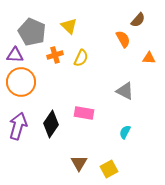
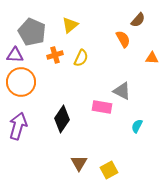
yellow triangle: moved 1 px right, 1 px up; rotated 36 degrees clockwise
orange triangle: moved 3 px right
gray triangle: moved 3 px left
pink rectangle: moved 18 px right, 6 px up
black diamond: moved 11 px right, 5 px up
cyan semicircle: moved 12 px right, 6 px up
yellow square: moved 1 px down
